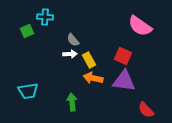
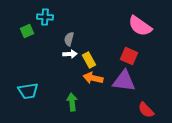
gray semicircle: moved 4 px left, 1 px up; rotated 56 degrees clockwise
red square: moved 6 px right
